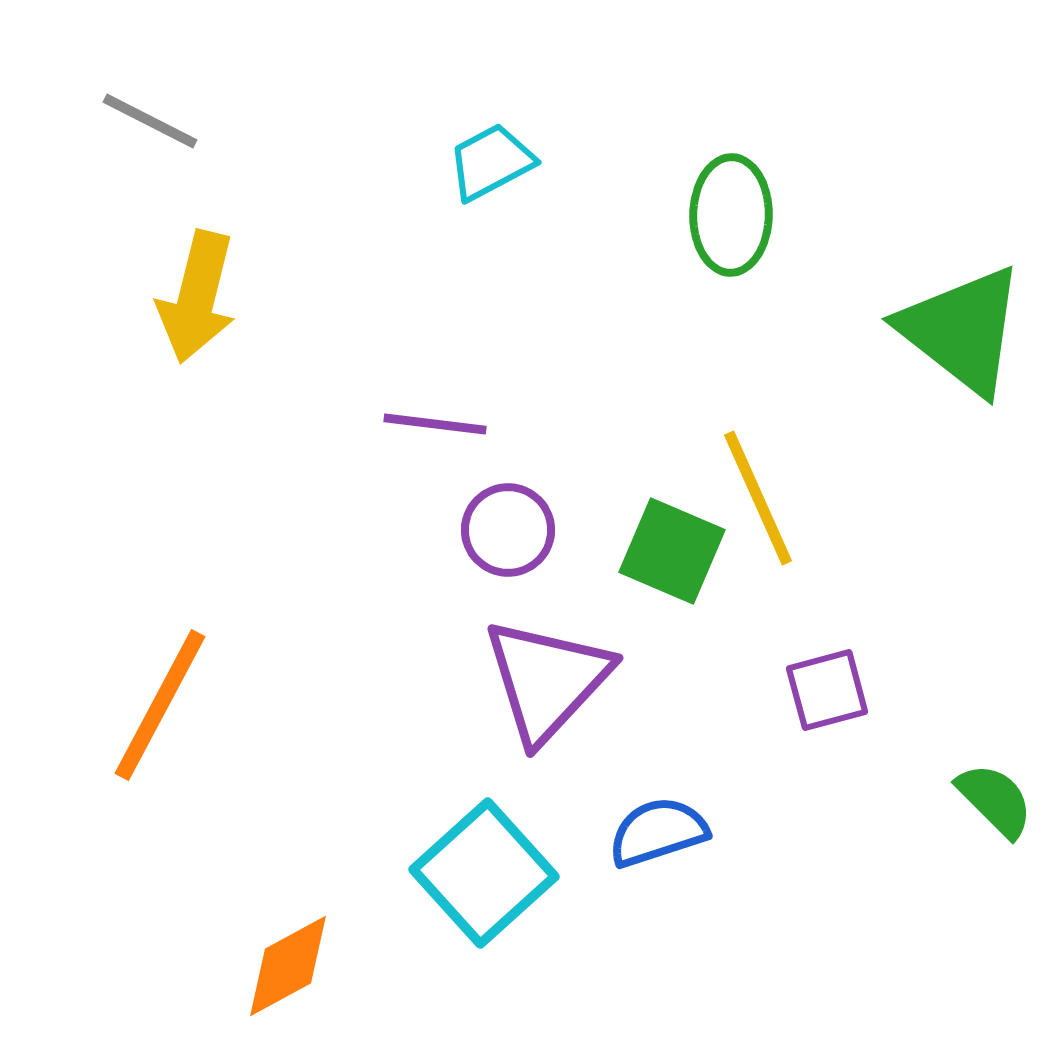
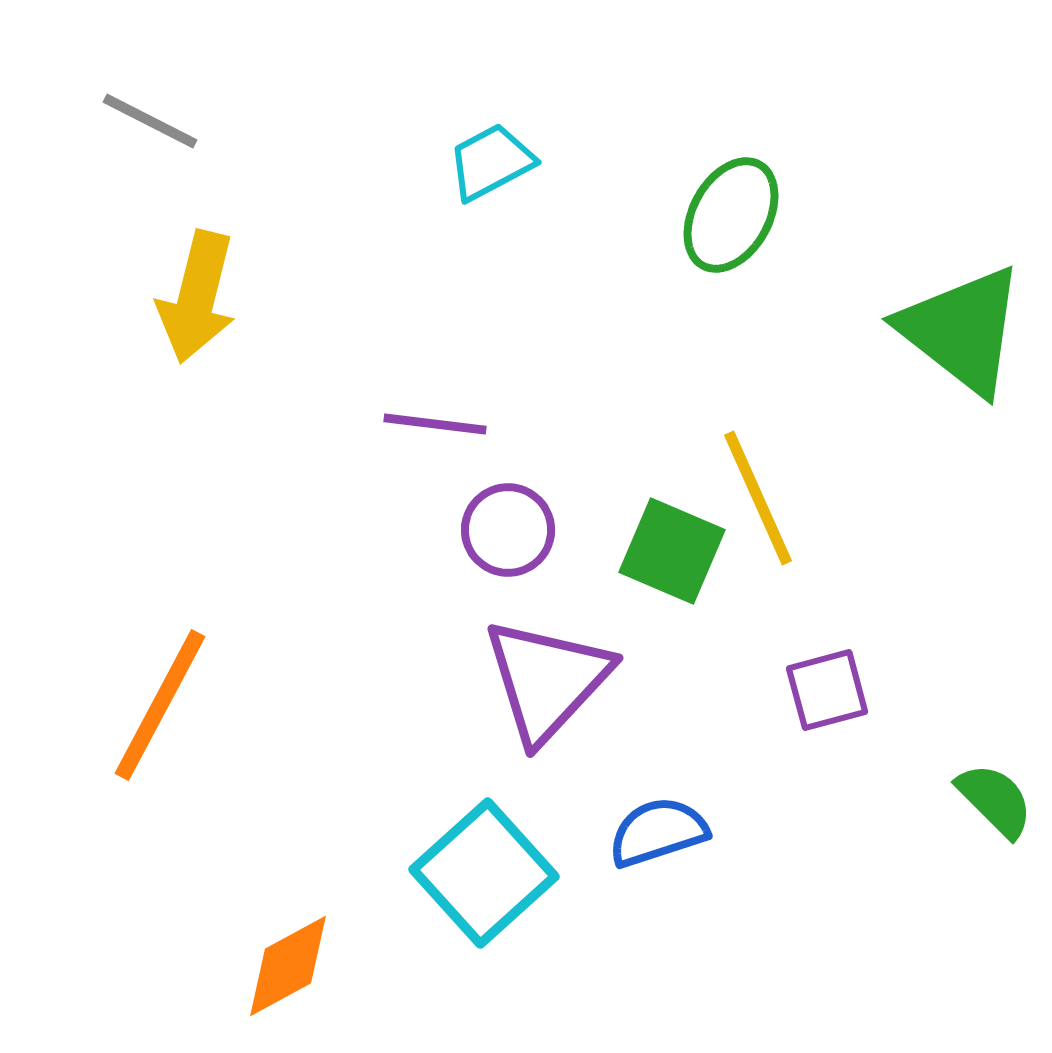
green ellipse: rotated 28 degrees clockwise
